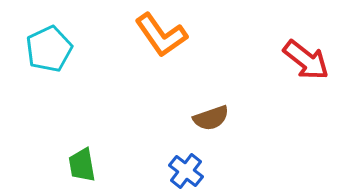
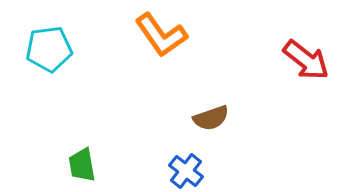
cyan pentagon: rotated 18 degrees clockwise
